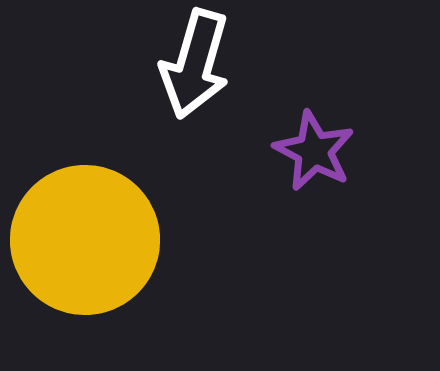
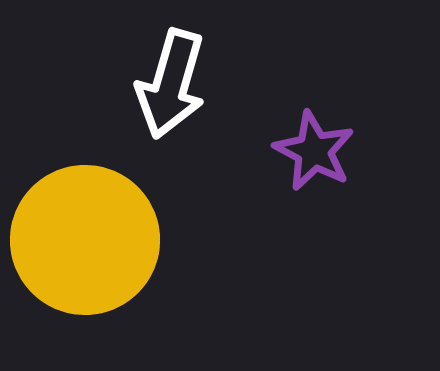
white arrow: moved 24 px left, 20 px down
